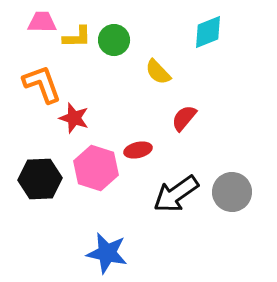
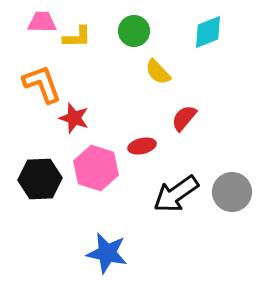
green circle: moved 20 px right, 9 px up
red ellipse: moved 4 px right, 4 px up
